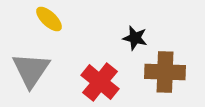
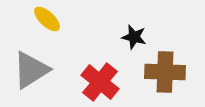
yellow ellipse: moved 2 px left
black star: moved 1 px left, 1 px up
gray triangle: rotated 24 degrees clockwise
